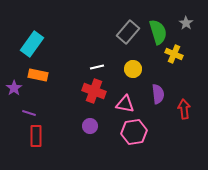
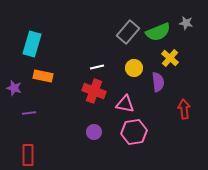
gray star: rotated 24 degrees counterclockwise
green semicircle: rotated 85 degrees clockwise
cyan rectangle: rotated 20 degrees counterclockwise
yellow cross: moved 4 px left, 4 px down; rotated 18 degrees clockwise
yellow circle: moved 1 px right, 1 px up
orange rectangle: moved 5 px right, 1 px down
purple star: rotated 21 degrees counterclockwise
purple semicircle: moved 12 px up
purple line: rotated 24 degrees counterclockwise
purple circle: moved 4 px right, 6 px down
red rectangle: moved 8 px left, 19 px down
